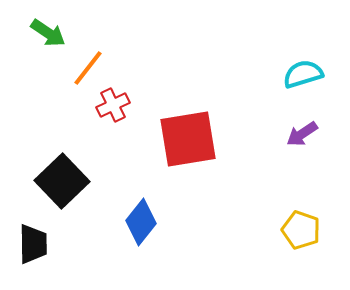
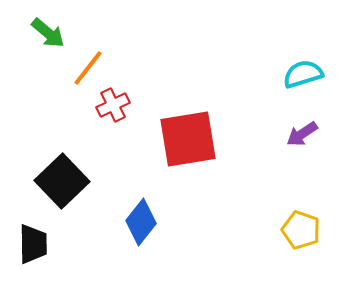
green arrow: rotated 6 degrees clockwise
